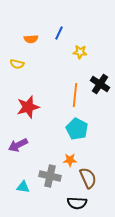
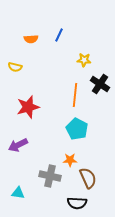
blue line: moved 2 px down
yellow star: moved 4 px right, 8 px down
yellow semicircle: moved 2 px left, 3 px down
cyan triangle: moved 5 px left, 6 px down
